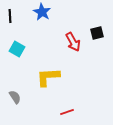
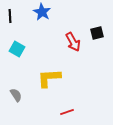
yellow L-shape: moved 1 px right, 1 px down
gray semicircle: moved 1 px right, 2 px up
